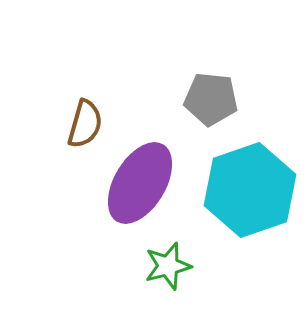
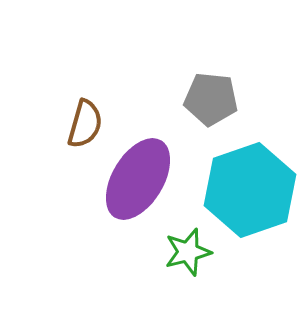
purple ellipse: moved 2 px left, 4 px up
green star: moved 20 px right, 14 px up
